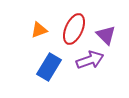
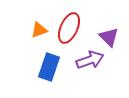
red ellipse: moved 5 px left, 1 px up
purple triangle: moved 3 px right, 2 px down
blue rectangle: rotated 12 degrees counterclockwise
